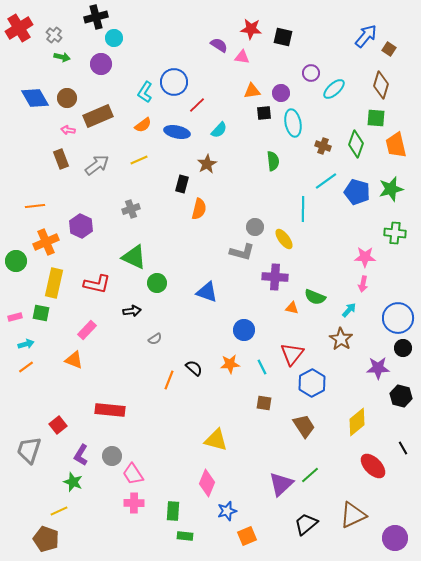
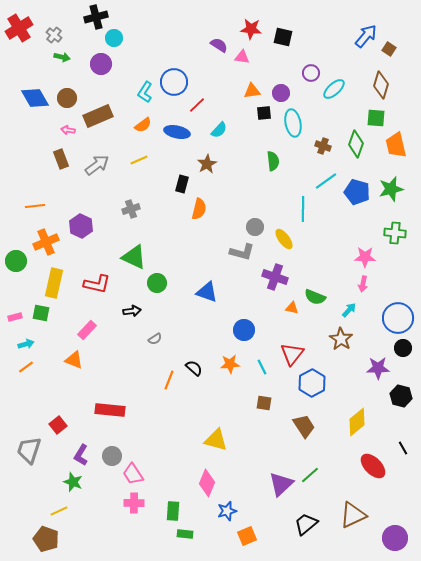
purple cross at (275, 277): rotated 15 degrees clockwise
green rectangle at (185, 536): moved 2 px up
